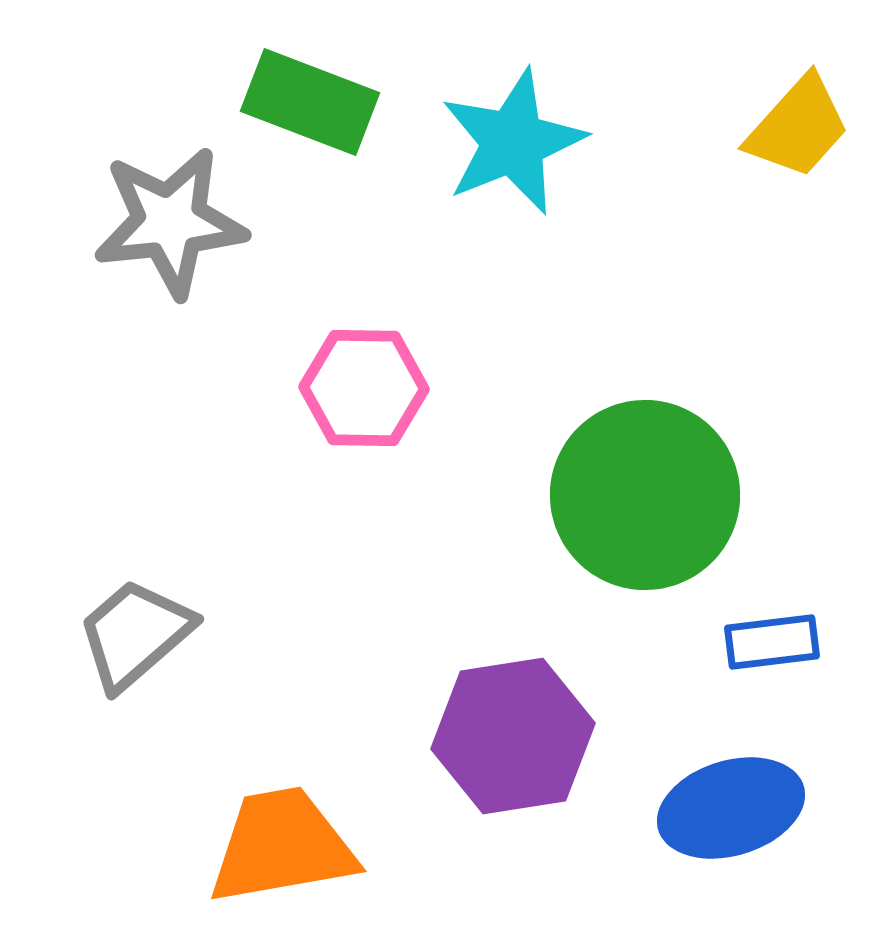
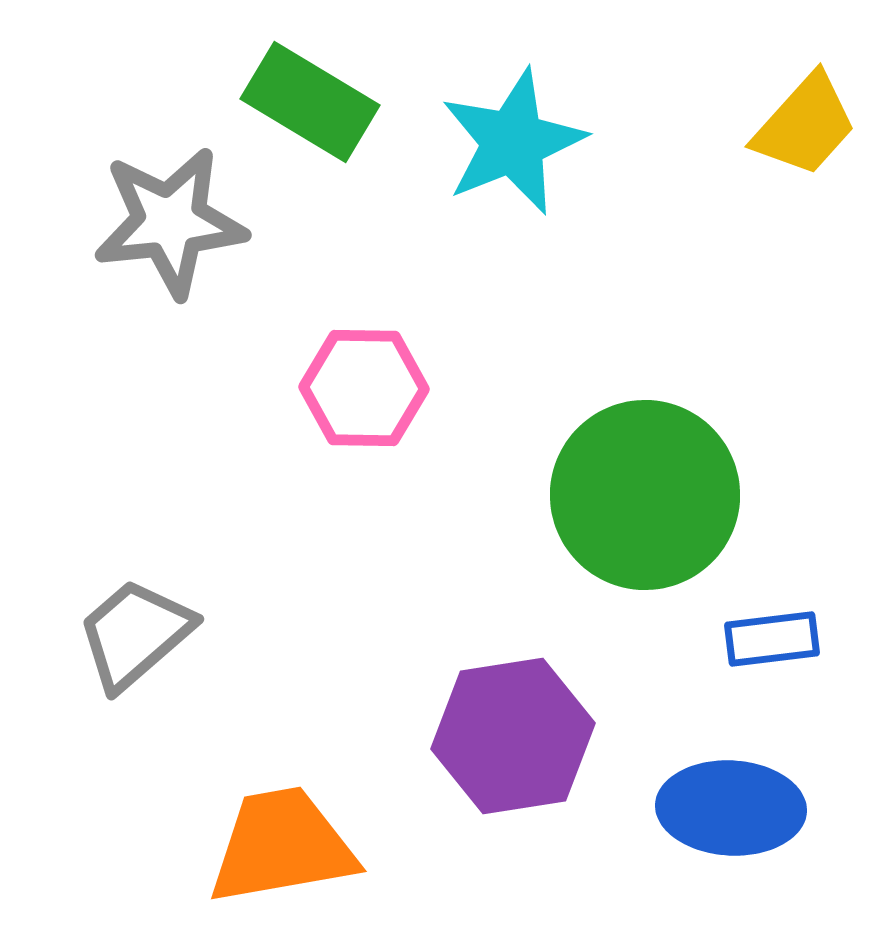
green rectangle: rotated 10 degrees clockwise
yellow trapezoid: moved 7 px right, 2 px up
blue rectangle: moved 3 px up
blue ellipse: rotated 20 degrees clockwise
